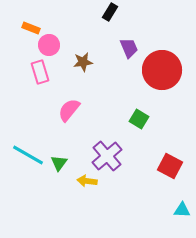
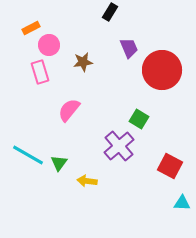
orange rectangle: rotated 48 degrees counterclockwise
purple cross: moved 12 px right, 10 px up
cyan triangle: moved 7 px up
